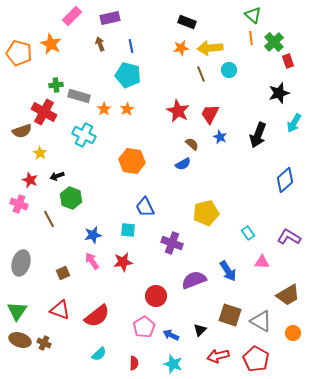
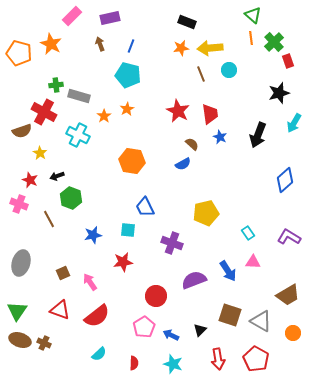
blue line at (131, 46): rotated 32 degrees clockwise
orange star at (104, 109): moved 7 px down
red trapezoid at (210, 114): rotated 145 degrees clockwise
cyan cross at (84, 135): moved 6 px left
pink arrow at (92, 261): moved 2 px left, 21 px down
pink triangle at (262, 262): moved 9 px left
red arrow at (218, 356): moved 3 px down; rotated 85 degrees counterclockwise
